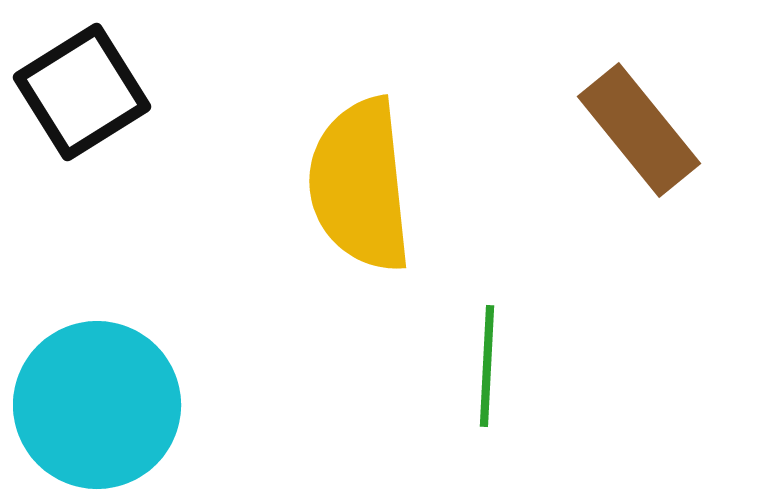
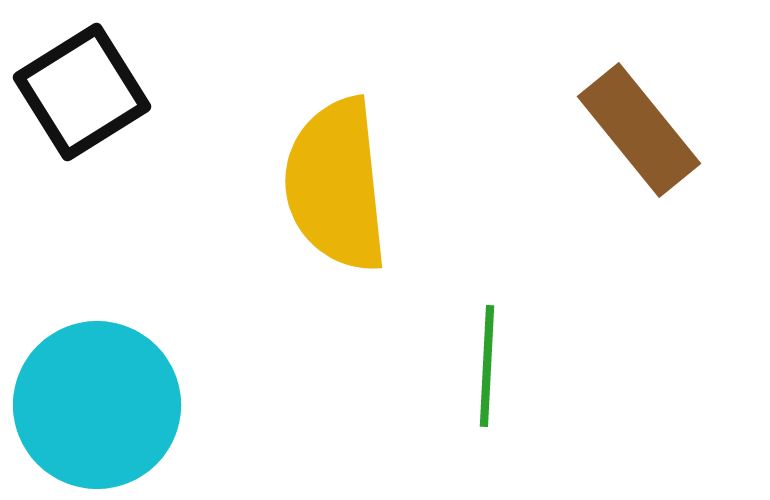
yellow semicircle: moved 24 px left
